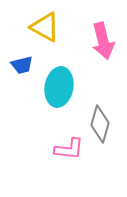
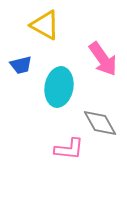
yellow triangle: moved 2 px up
pink arrow: moved 18 px down; rotated 21 degrees counterclockwise
blue trapezoid: moved 1 px left
gray diamond: moved 1 px up; rotated 45 degrees counterclockwise
